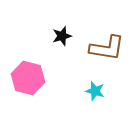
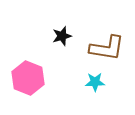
pink hexagon: rotated 8 degrees clockwise
cyan star: moved 9 px up; rotated 18 degrees counterclockwise
